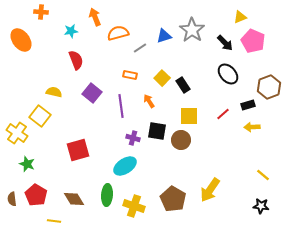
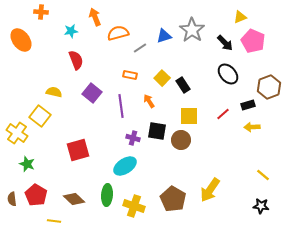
brown diamond at (74, 199): rotated 15 degrees counterclockwise
